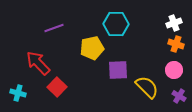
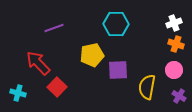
yellow pentagon: moved 7 px down
yellow semicircle: rotated 125 degrees counterclockwise
